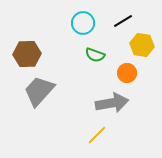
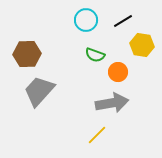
cyan circle: moved 3 px right, 3 px up
orange circle: moved 9 px left, 1 px up
